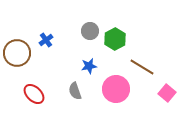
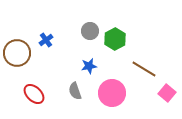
brown line: moved 2 px right, 2 px down
pink circle: moved 4 px left, 4 px down
